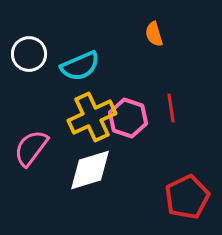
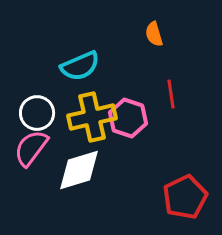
white circle: moved 8 px right, 59 px down
red line: moved 14 px up
yellow cross: rotated 12 degrees clockwise
white diamond: moved 11 px left
red pentagon: moved 2 px left
